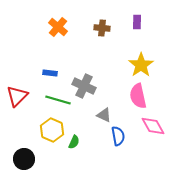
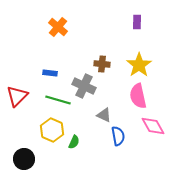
brown cross: moved 36 px down
yellow star: moved 2 px left
